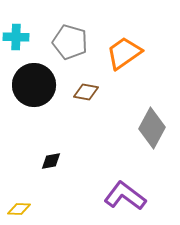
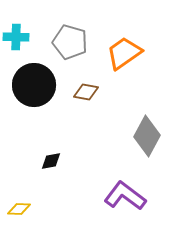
gray diamond: moved 5 px left, 8 px down
